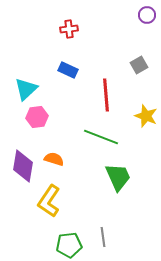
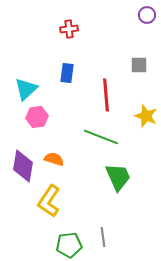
gray square: rotated 30 degrees clockwise
blue rectangle: moved 1 px left, 3 px down; rotated 72 degrees clockwise
